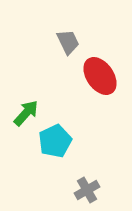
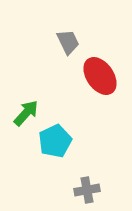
gray cross: rotated 20 degrees clockwise
